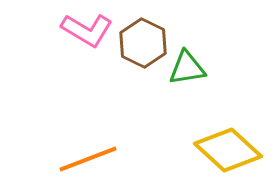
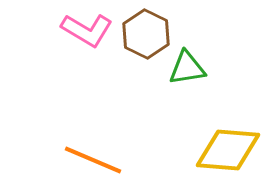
brown hexagon: moved 3 px right, 9 px up
yellow diamond: rotated 38 degrees counterclockwise
orange line: moved 5 px right, 1 px down; rotated 44 degrees clockwise
